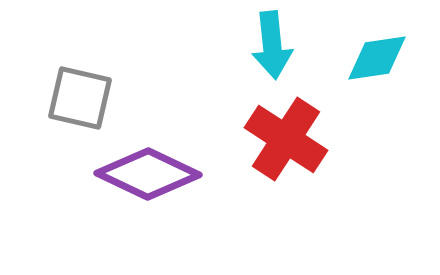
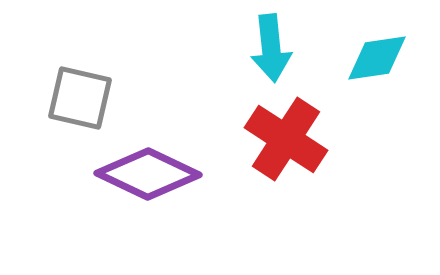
cyan arrow: moved 1 px left, 3 px down
